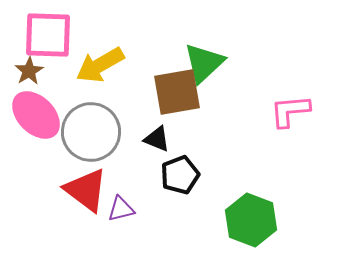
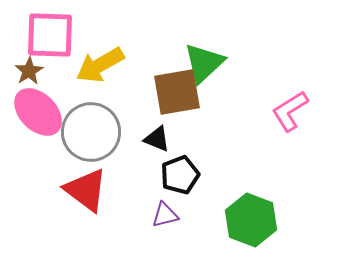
pink square: moved 2 px right
pink L-shape: rotated 27 degrees counterclockwise
pink ellipse: moved 2 px right, 3 px up
purple triangle: moved 44 px right, 6 px down
